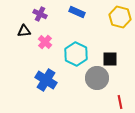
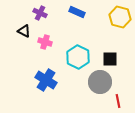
purple cross: moved 1 px up
black triangle: rotated 32 degrees clockwise
pink cross: rotated 24 degrees counterclockwise
cyan hexagon: moved 2 px right, 3 px down
gray circle: moved 3 px right, 4 px down
red line: moved 2 px left, 1 px up
